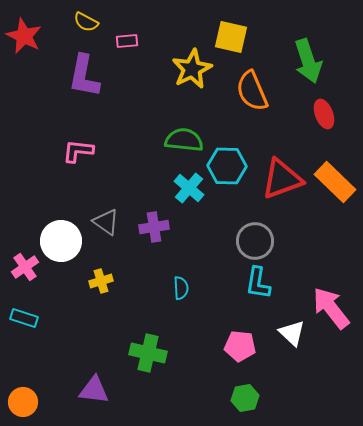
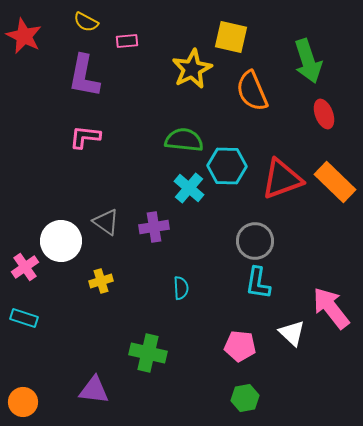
pink L-shape: moved 7 px right, 14 px up
